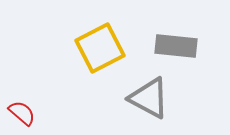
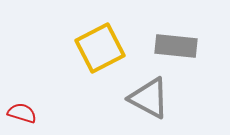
red semicircle: rotated 24 degrees counterclockwise
